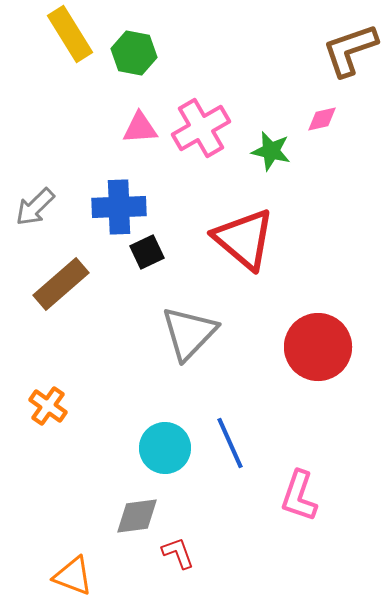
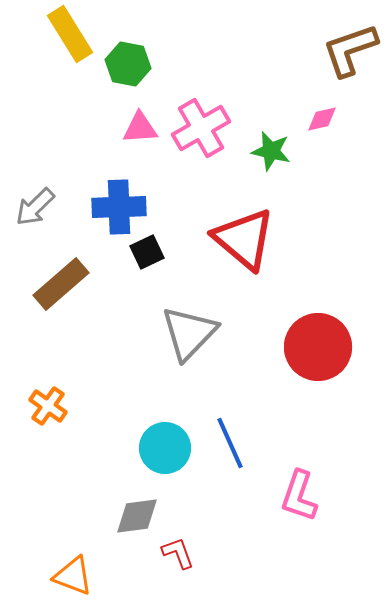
green hexagon: moved 6 px left, 11 px down
